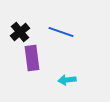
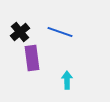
blue line: moved 1 px left
cyan arrow: rotated 96 degrees clockwise
